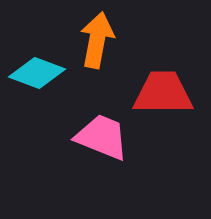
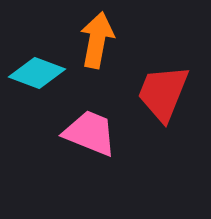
red trapezoid: rotated 68 degrees counterclockwise
pink trapezoid: moved 12 px left, 4 px up
